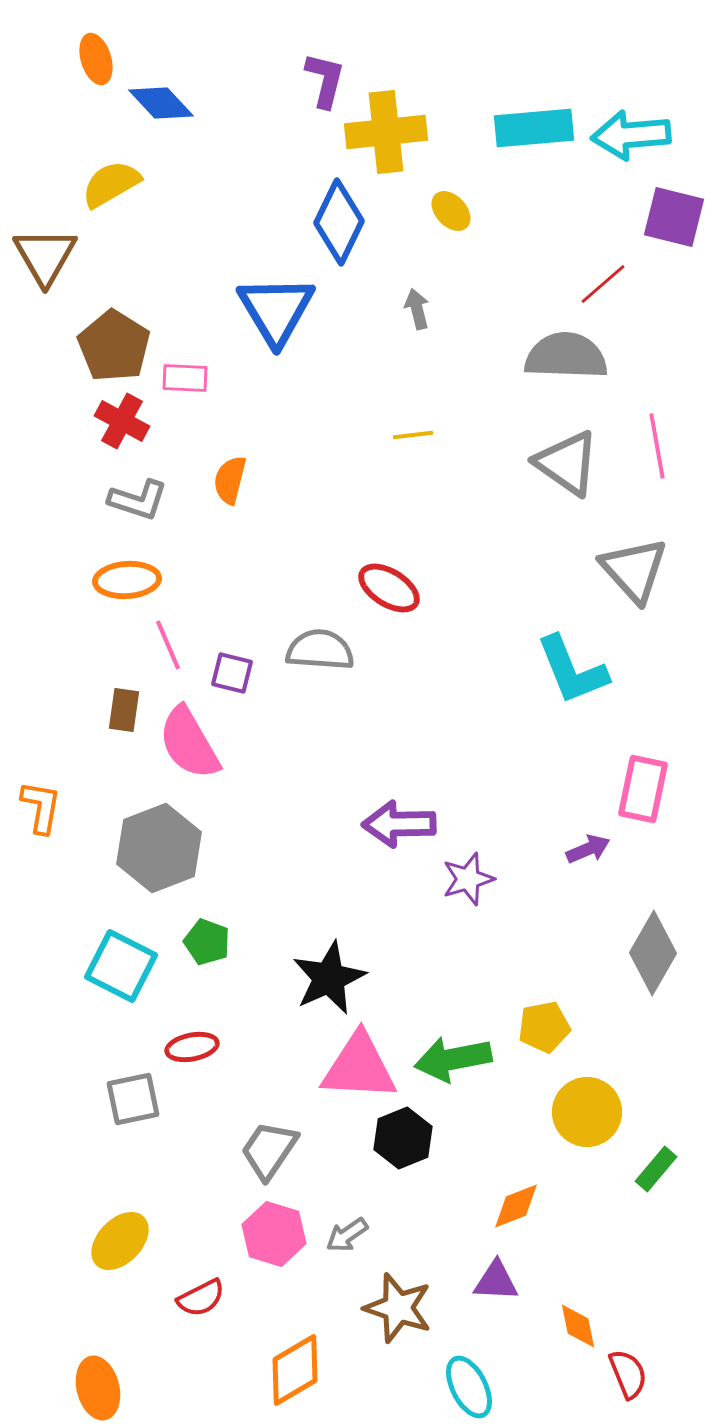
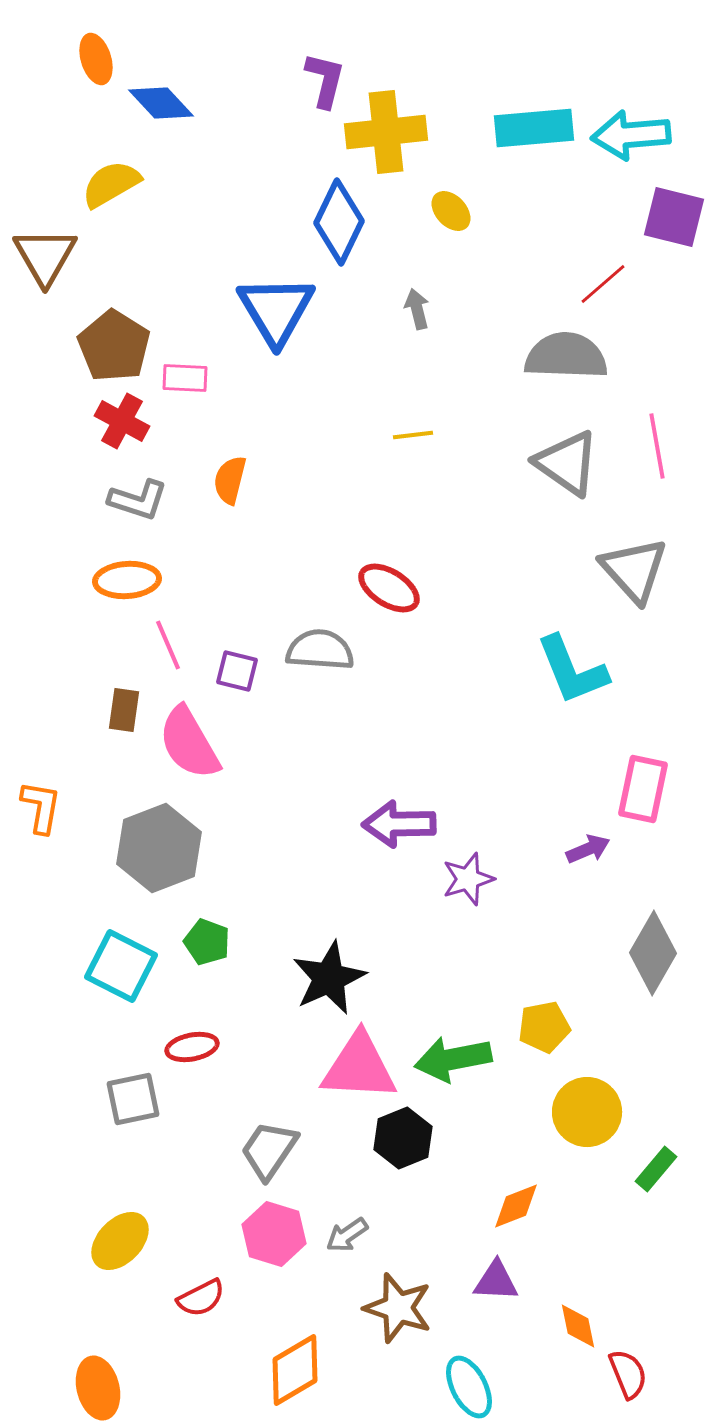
purple square at (232, 673): moved 5 px right, 2 px up
